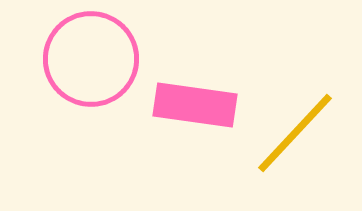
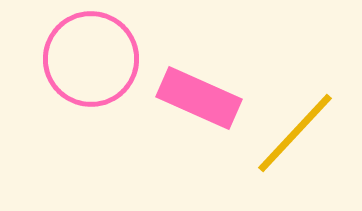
pink rectangle: moved 4 px right, 7 px up; rotated 16 degrees clockwise
